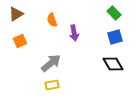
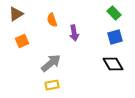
orange square: moved 2 px right
